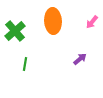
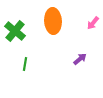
pink arrow: moved 1 px right, 1 px down
green cross: rotated 10 degrees counterclockwise
